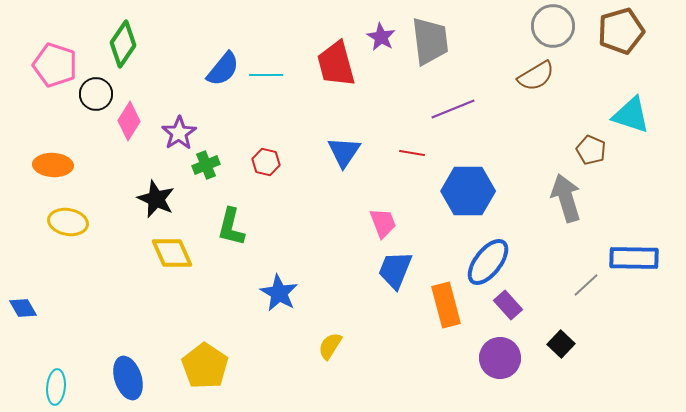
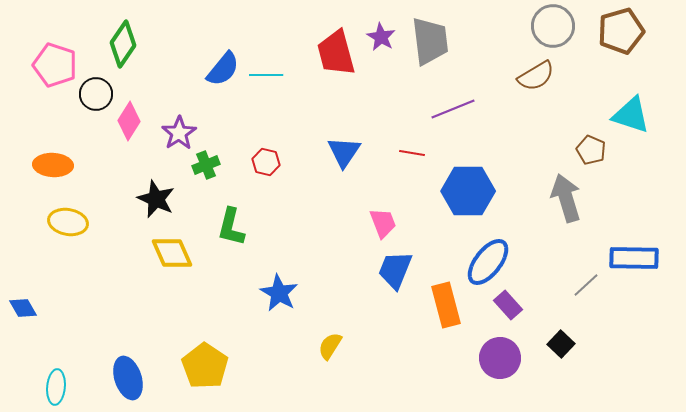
red trapezoid at (336, 64): moved 11 px up
